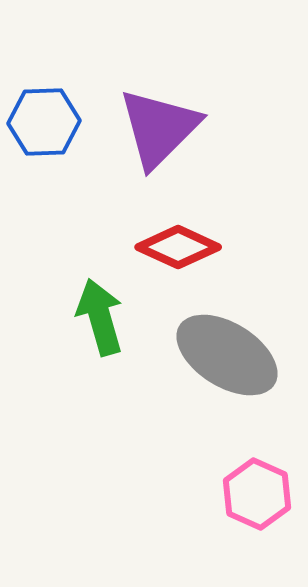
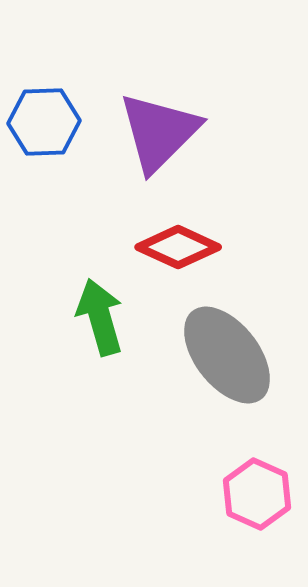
purple triangle: moved 4 px down
gray ellipse: rotated 20 degrees clockwise
